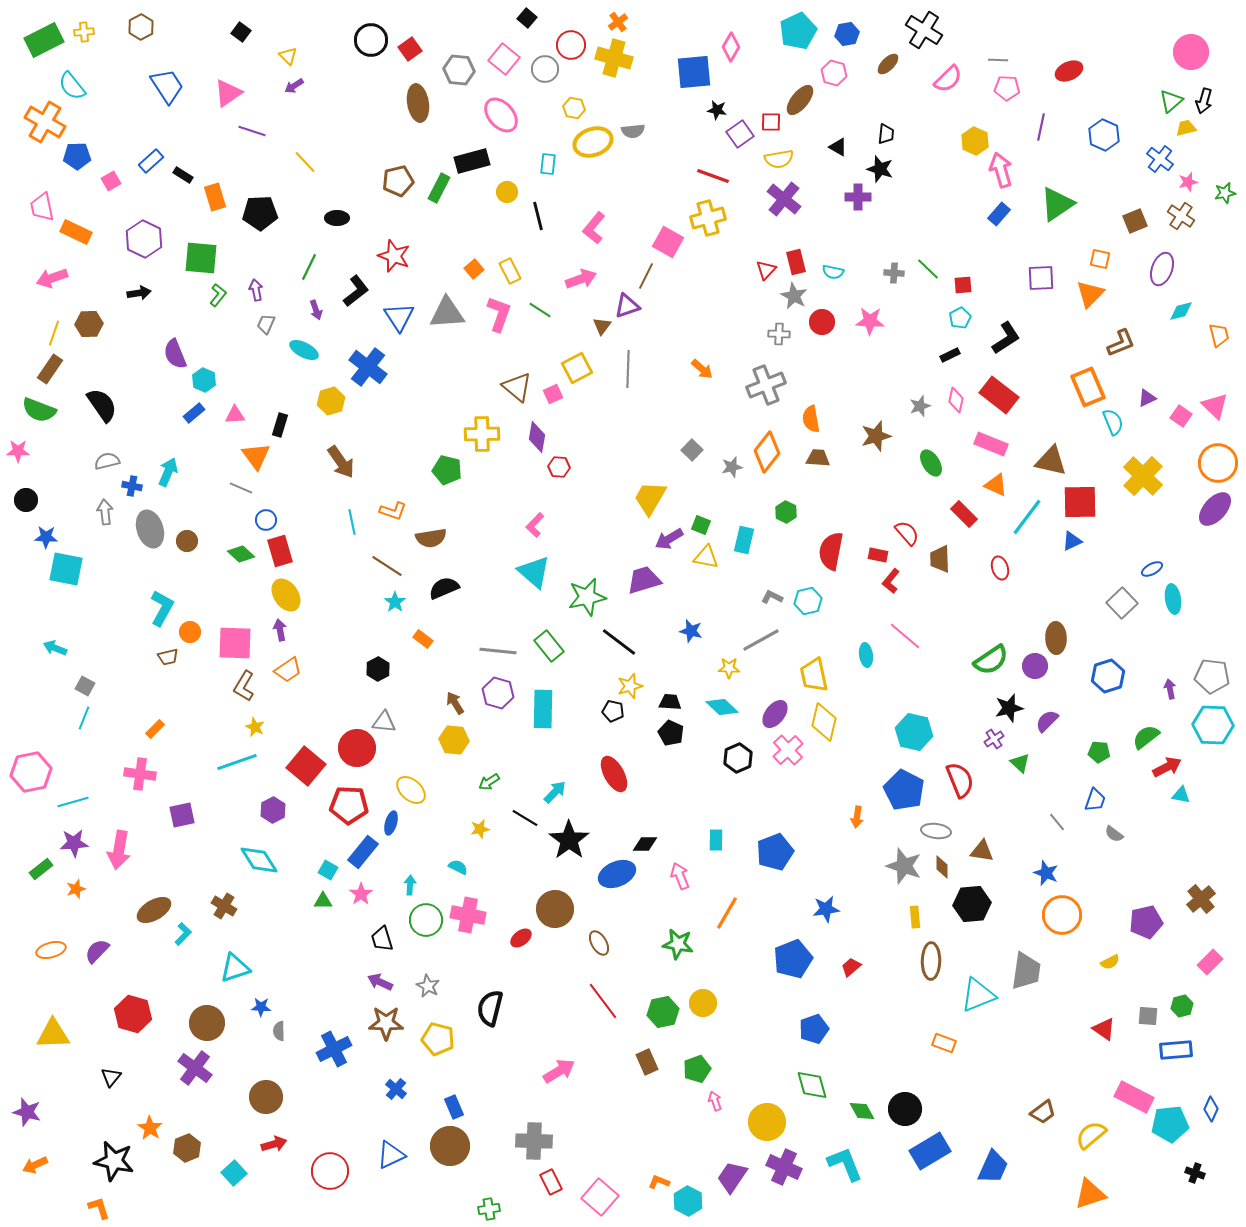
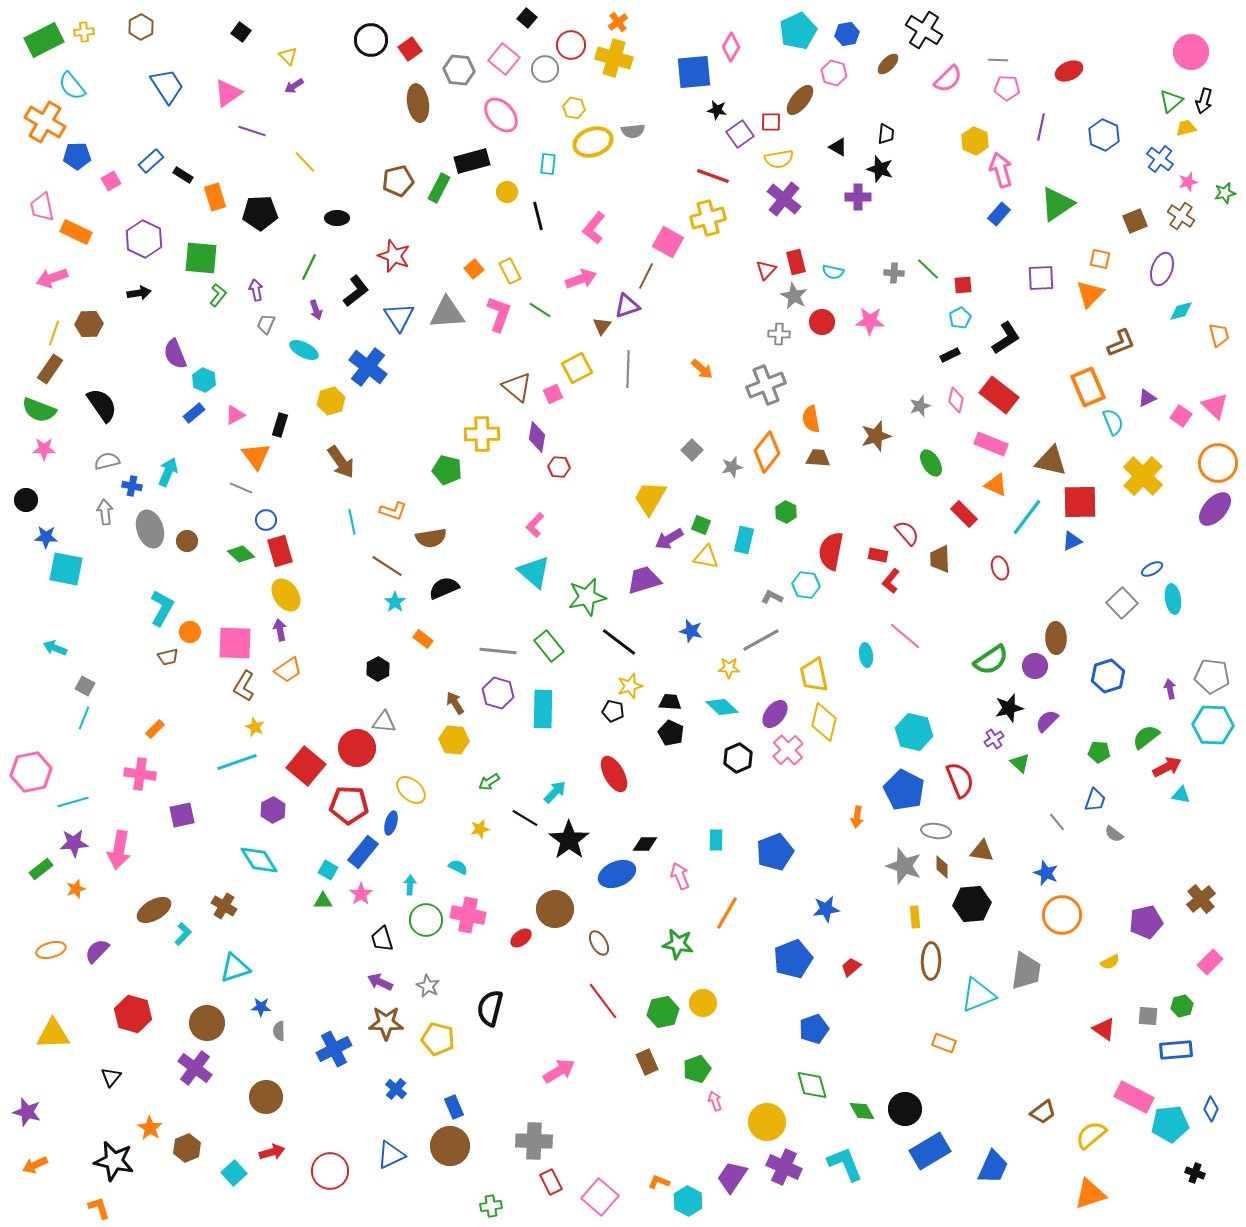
pink triangle at (235, 415): rotated 25 degrees counterclockwise
pink star at (18, 451): moved 26 px right, 2 px up
cyan hexagon at (808, 601): moved 2 px left, 16 px up; rotated 20 degrees clockwise
red arrow at (274, 1144): moved 2 px left, 8 px down
green cross at (489, 1209): moved 2 px right, 3 px up
